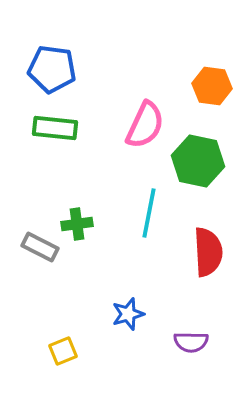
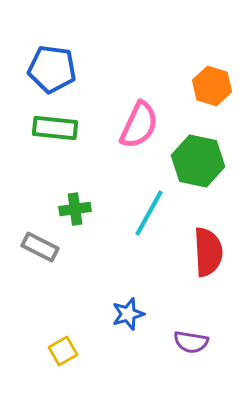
orange hexagon: rotated 9 degrees clockwise
pink semicircle: moved 6 px left
cyan line: rotated 18 degrees clockwise
green cross: moved 2 px left, 15 px up
purple semicircle: rotated 8 degrees clockwise
yellow square: rotated 8 degrees counterclockwise
